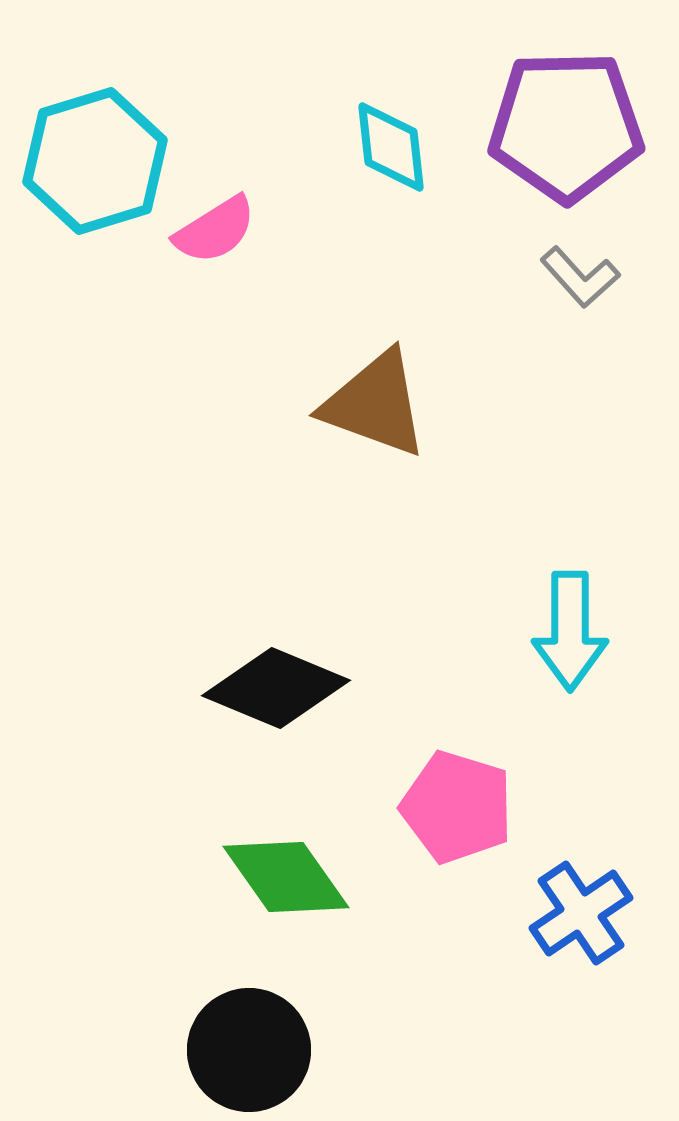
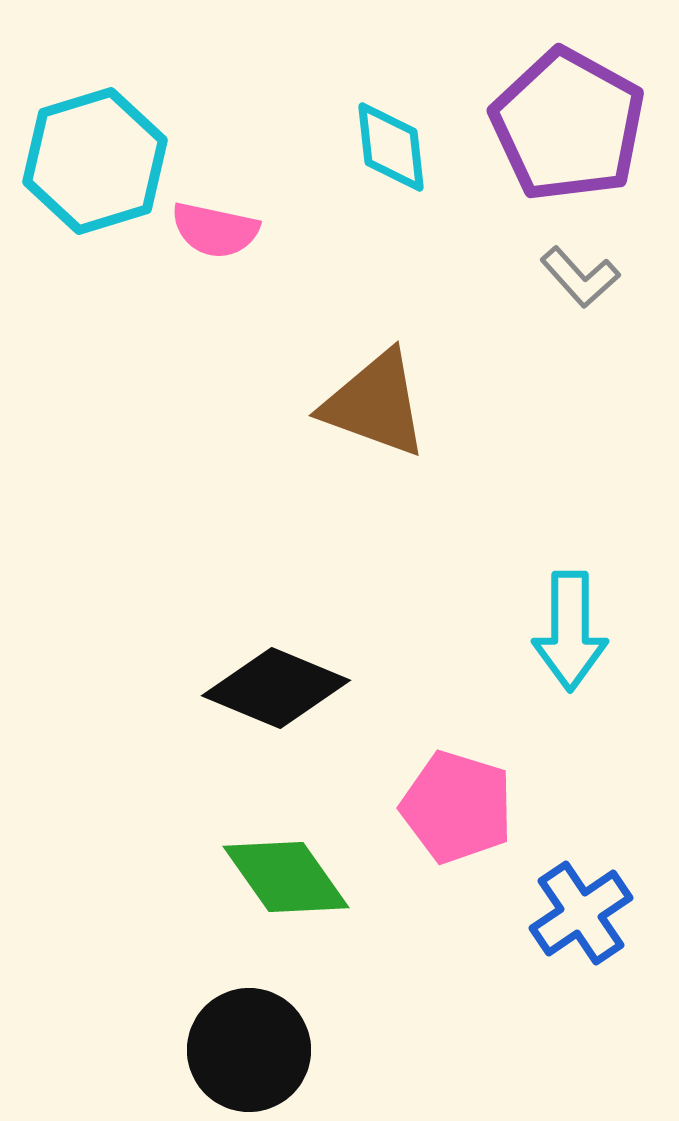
purple pentagon: moved 2 px right, 1 px up; rotated 30 degrees clockwise
pink semicircle: rotated 44 degrees clockwise
